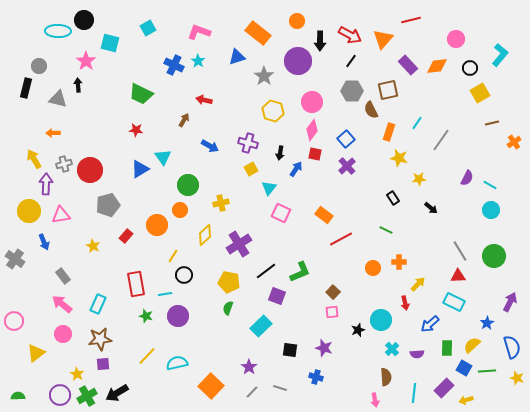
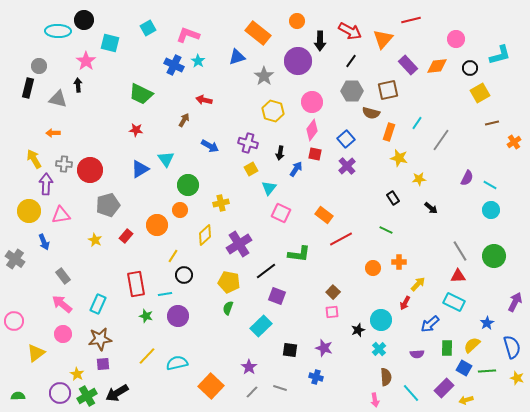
pink L-shape at (199, 32): moved 11 px left, 3 px down
red arrow at (350, 35): moved 4 px up
cyan L-shape at (500, 55): rotated 35 degrees clockwise
black rectangle at (26, 88): moved 2 px right
brown semicircle at (371, 110): moved 3 px down; rotated 48 degrees counterclockwise
cyan triangle at (163, 157): moved 3 px right, 2 px down
gray cross at (64, 164): rotated 21 degrees clockwise
yellow star at (93, 246): moved 2 px right, 6 px up
green L-shape at (300, 272): moved 1 px left, 18 px up; rotated 30 degrees clockwise
purple arrow at (510, 302): moved 5 px right
red arrow at (405, 303): rotated 40 degrees clockwise
cyan cross at (392, 349): moved 13 px left
cyan line at (414, 393): moved 3 px left; rotated 48 degrees counterclockwise
purple circle at (60, 395): moved 2 px up
